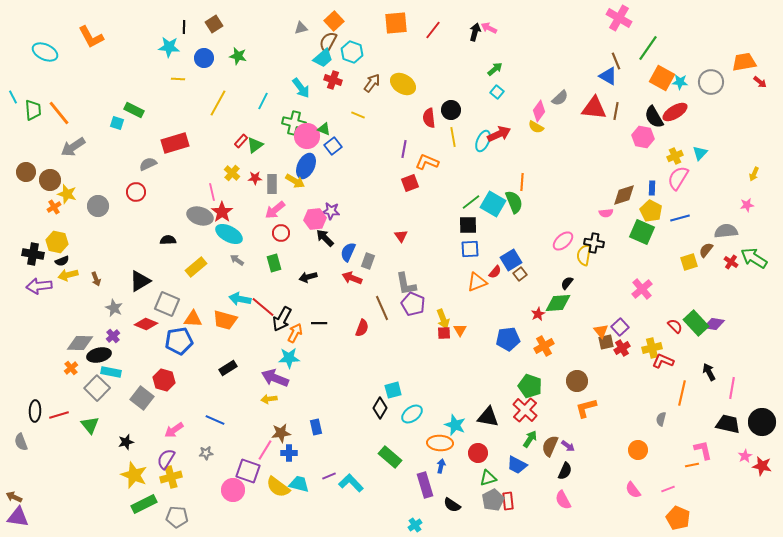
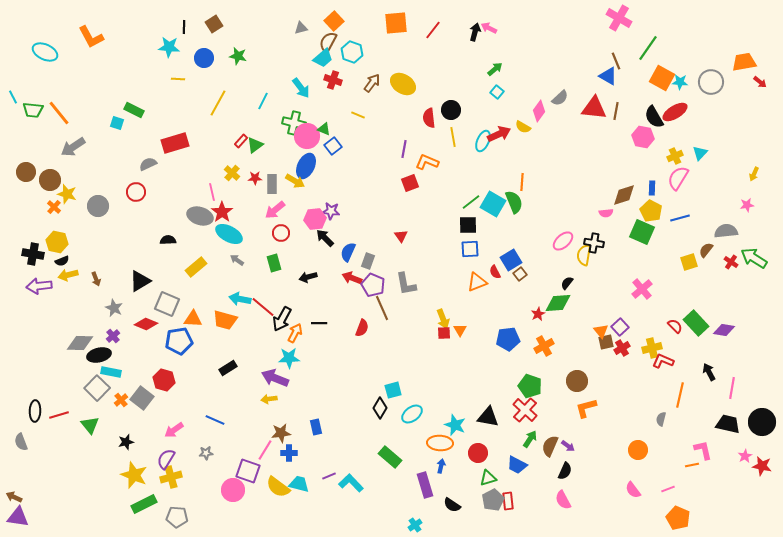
green trapezoid at (33, 110): rotated 100 degrees clockwise
yellow semicircle at (536, 127): moved 13 px left
orange cross at (54, 207): rotated 16 degrees counterclockwise
red semicircle at (495, 272): rotated 112 degrees clockwise
purple pentagon at (413, 304): moved 40 px left, 19 px up
purple diamond at (714, 324): moved 10 px right, 6 px down
orange cross at (71, 368): moved 50 px right, 32 px down
orange line at (682, 393): moved 2 px left, 2 px down
